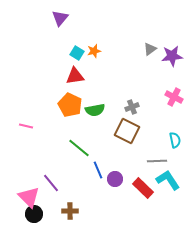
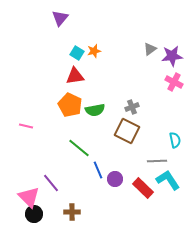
pink cross: moved 15 px up
brown cross: moved 2 px right, 1 px down
